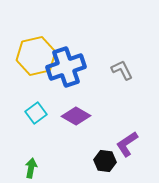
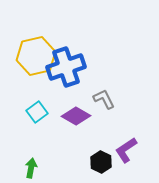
gray L-shape: moved 18 px left, 29 px down
cyan square: moved 1 px right, 1 px up
purple L-shape: moved 1 px left, 6 px down
black hexagon: moved 4 px left, 1 px down; rotated 20 degrees clockwise
